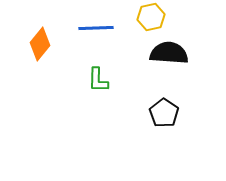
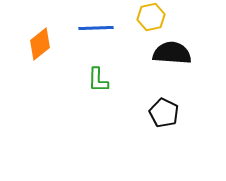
orange diamond: rotated 12 degrees clockwise
black semicircle: moved 3 px right
black pentagon: rotated 8 degrees counterclockwise
